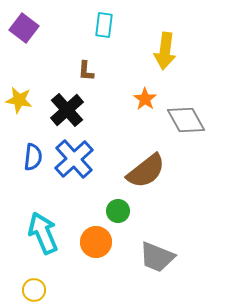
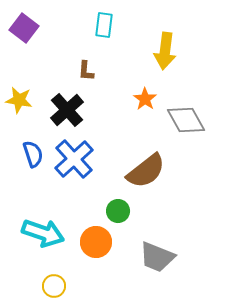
blue semicircle: moved 3 px up; rotated 24 degrees counterclockwise
cyan arrow: rotated 132 degrees clockwise
yellow circle: moved 20 px right, 4 px up
